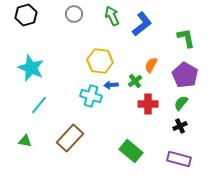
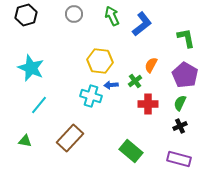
green semicircle: moved 1 px left; rotated 14 degrees counterclockwise
